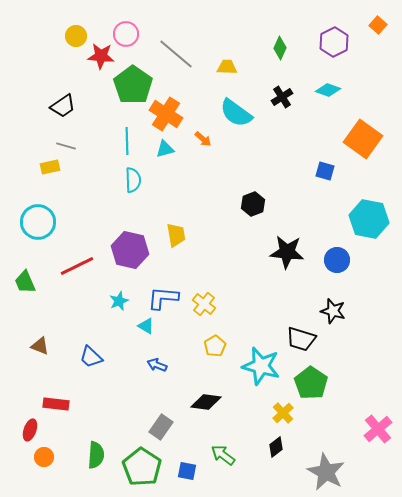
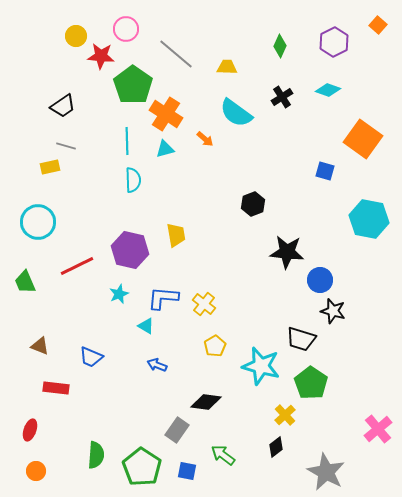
pink circle at (126, 34): moved 5 px up
green diamond at (280, 48): moved 2 px up
orange arrow at (203, 139): moved 2 px right
blue circle at (337, 260): moved 17 px left, 20 px down
cyan star at (119, 301): moved 7 px up
blue trapezoid at (91, 357): rotated 20 degrees counterclockwise
red rectangle at (56, 404): moved 16 px up
yellow cross at (283, 413): moved 2 px right, 2 px down
gray rectangle at (161, 427): moved 16 px right, 3 px down
orange circle at (44, 457): moved 8 px left, 14 px down
